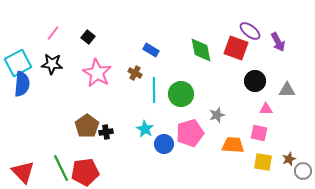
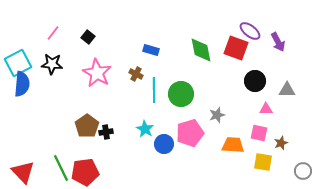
blue rectangle: rotated 14 degrees counterclockwise
brown cross: moved 1 px right, 1 px down
brown star: moved 8 px left, 16 px up
